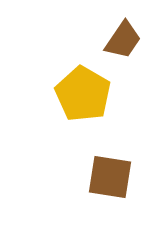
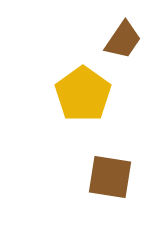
yellow pentagon: rotated 6 degrees clockwise
